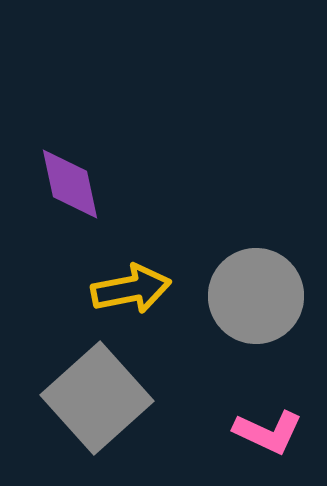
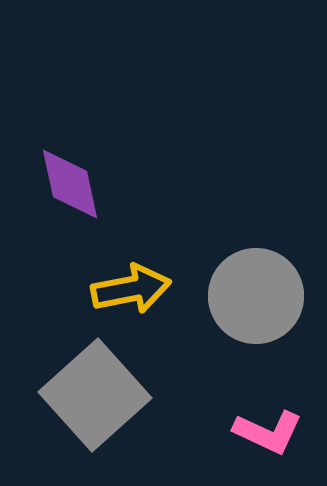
gray square: moved 2 px left, 3 px up
